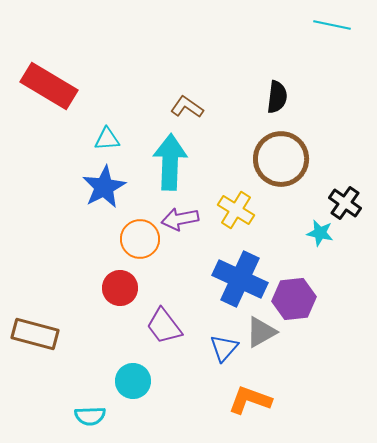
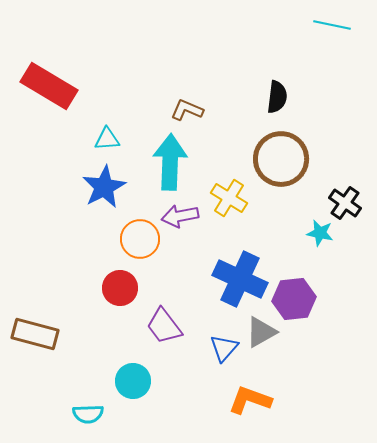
brown L-shape: moved 3 px down; rotated 12 degrees counterclockwise
yellow cross: moved 7 px left, 12 px up
purple arrow: moved 3 px up
cyan semicircle: moved 2 px left, 2 px up
